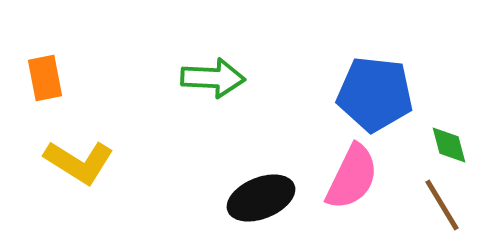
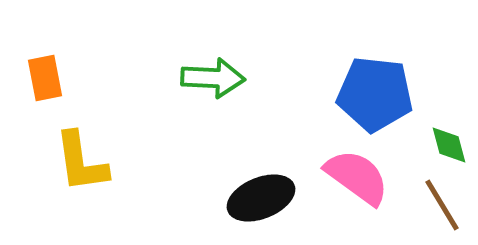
yellow L-shape: moved 2 px right; rotated 50 degrees clockwise
pink semicircle: moved 5 px right; rotated 80 degrees counterclockwise
